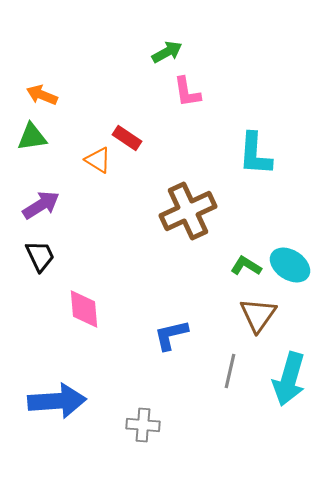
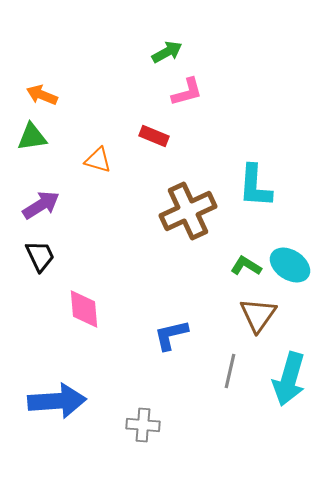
pink L-shape: rotated 96 degrees counterclockwise
red rectangle: moved 27 px right, 2 px up; rotated 12 degrees counterclockwise
cyan L-shape: moved 32 px down
orange triangle: rotated 16 degrees counterclockwise
